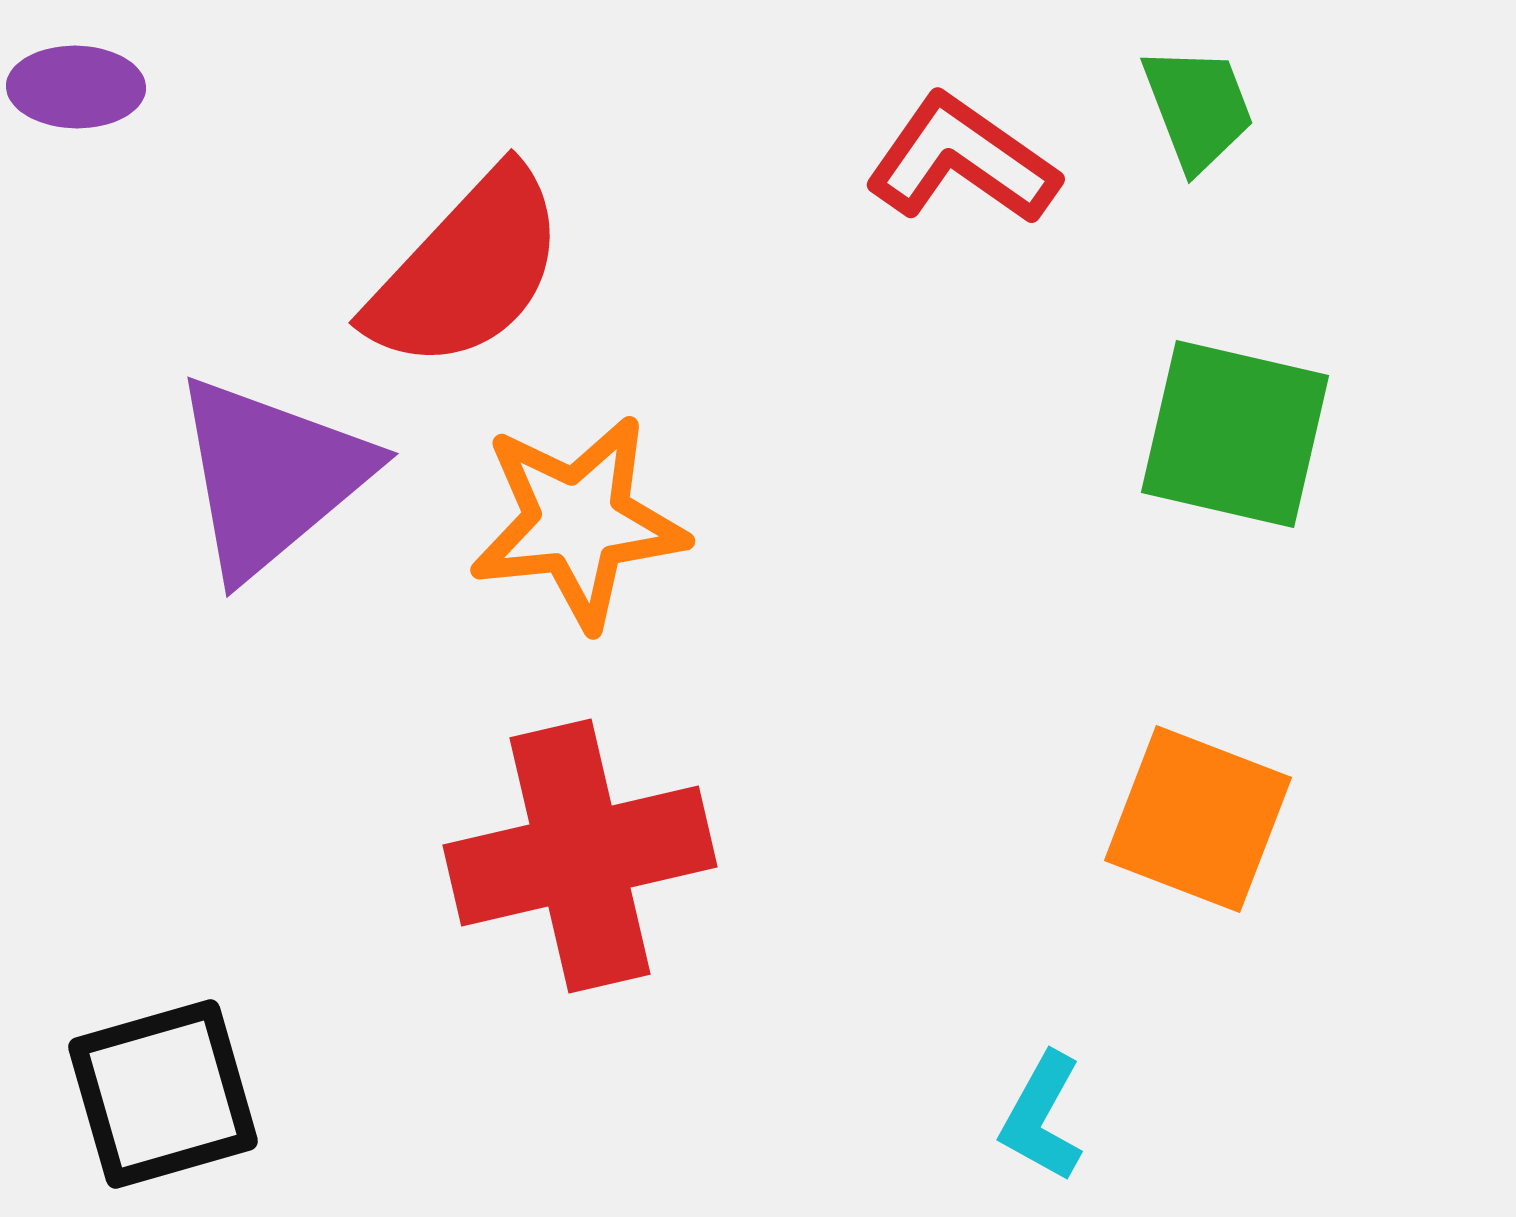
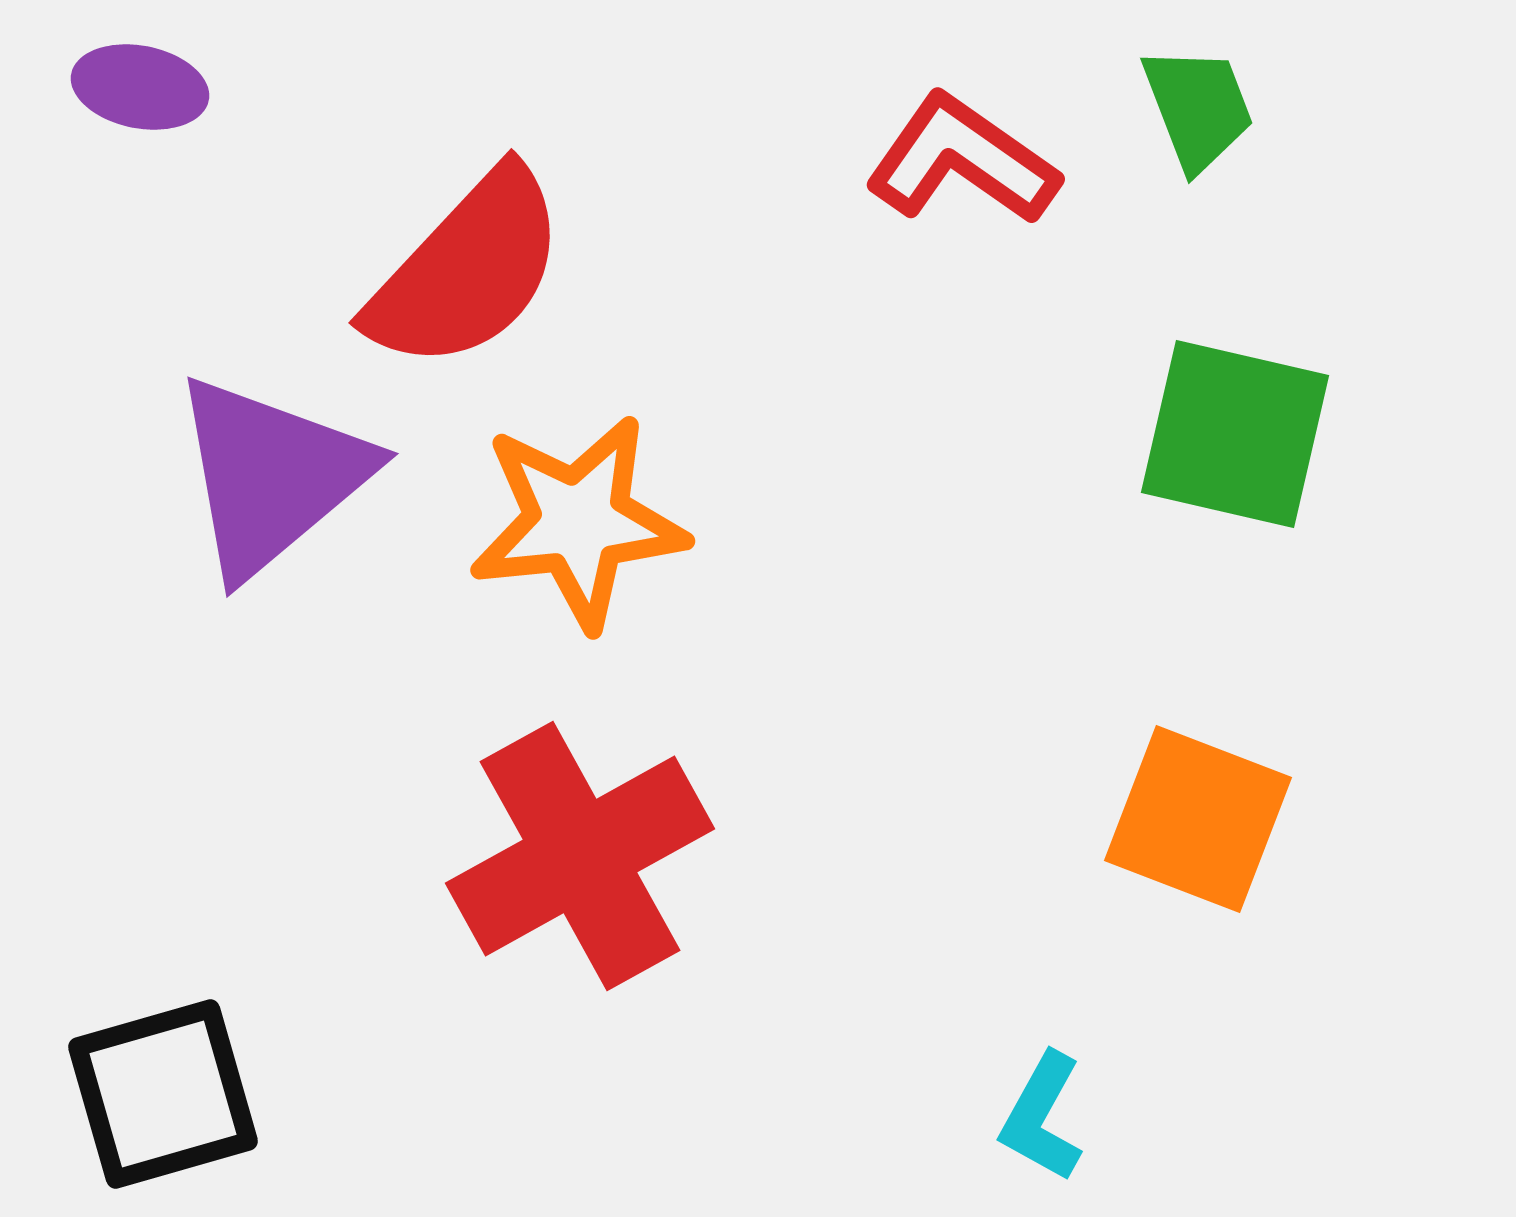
purple ellipse: moved 64 px right; rotated 10 degrees clockwise
red cross: rotated 16 degrees counterclockwise
